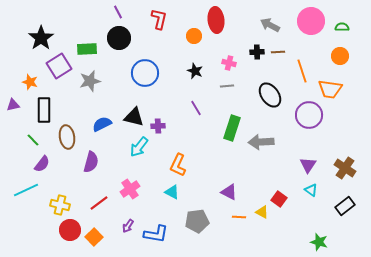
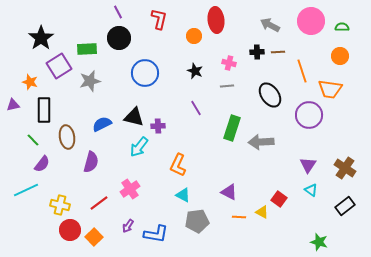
cyan triangle at (172, 192): moved 11 px right, 3 px down
